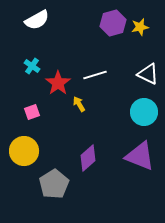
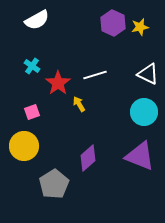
purple hexagon: rotated 20 degrees counterclockwise
yellow circle: moved 5 px up
